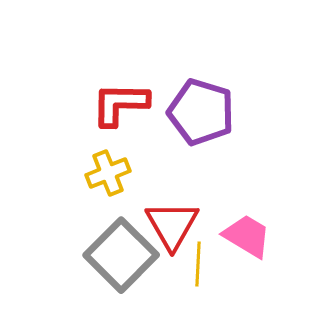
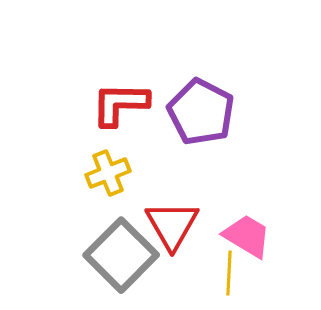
purple pentagon: rotated 10 degrees clockwise
yellow line: moved 31 px right, 9 px down
